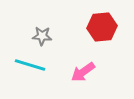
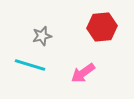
gray star: rotated 18 degrees counterclockwise
pink arrow: moved 1 px down
